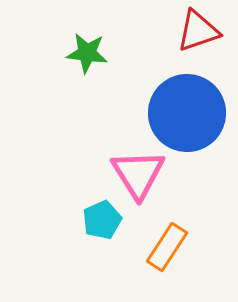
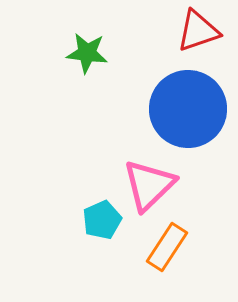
blue circle: moved 1 px right, 4 px up
pink triangle: moved 11 px right, 11 px down; rotated 18 degrees clockwise
